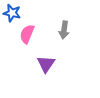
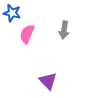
purple triangle: moved 2 px right, 17 px down; rotated 18 degrees counterclockwise
